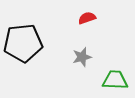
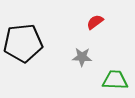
red semicircle: moved 8 px right, 4 px down; rotated 18 degrees counterclockwise
gray star: rotated 18 degrees clockwise
